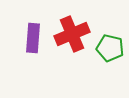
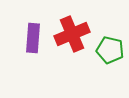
green pentagon: moved 2 px down
